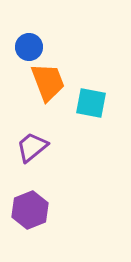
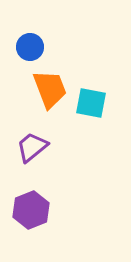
blue circle: moved 1 px right
orange trapezoid: moved 2 px right, 7 px down
purple hexagon: moved 1 px right
